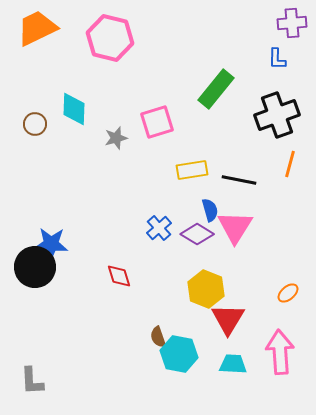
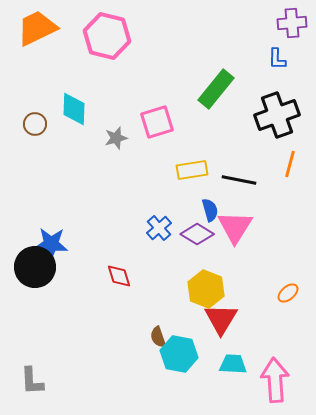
pink hexagon: moved 3 px left, 2 px up
red triangle: moved 7 px left
pink arrow: moved 5 px left, 28 px down
